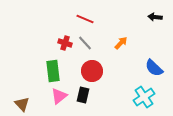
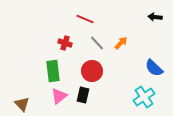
gray line: moved 12 px right
